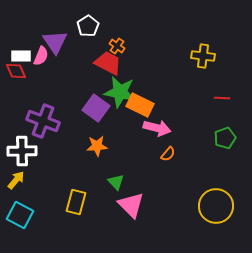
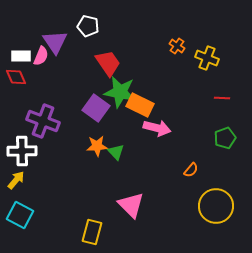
white pentagon: rotated 25 degrees counterclockwise
orange cross: moved 60 px right
yellow cross: moved 4 px right, 2 px down; rotated 15 degrees clockwise
red trapezoid: rotated 28 degrees clockwise
red diamond: moved 6 px down
orange semicircle: moved 23 px right, 16 px down
green triangle: moved 30 px up
yellow rectangle: moved 16 px right, 30 px down
